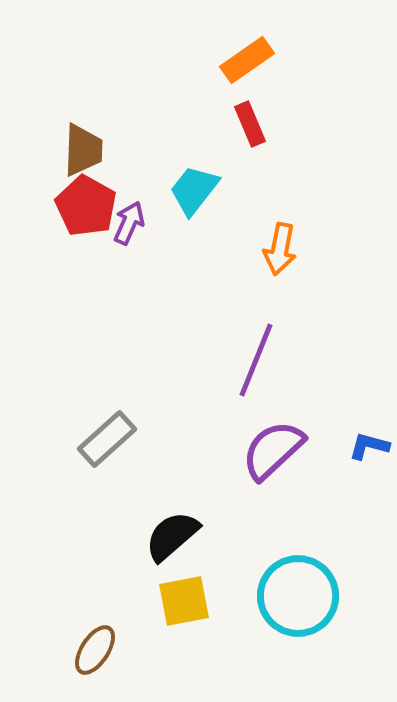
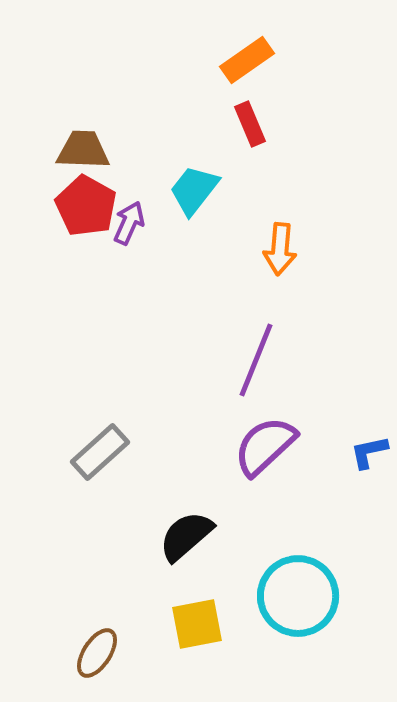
brown trapezoid: rotated 90 degrees counterclockwise
orange arrow: rotated 6 degrees counterclockwise
gray rectangle: moved 7 px left, 13 px down
blue L-shape: moved 6 px down; rotated 27 degrees counterclockwise
purple semicircle: moved 8 px left, 4 px up
black semicircle: moved 14 px right
yellow square: moved 13 px right, 23 px down
brown ellipse: moved 2 px right, 3 px down
